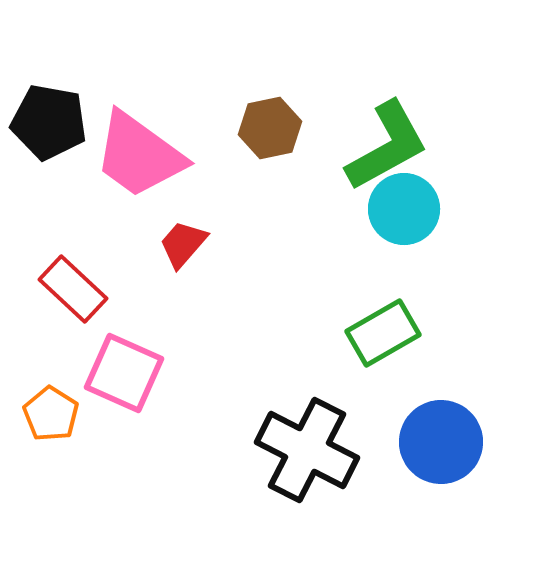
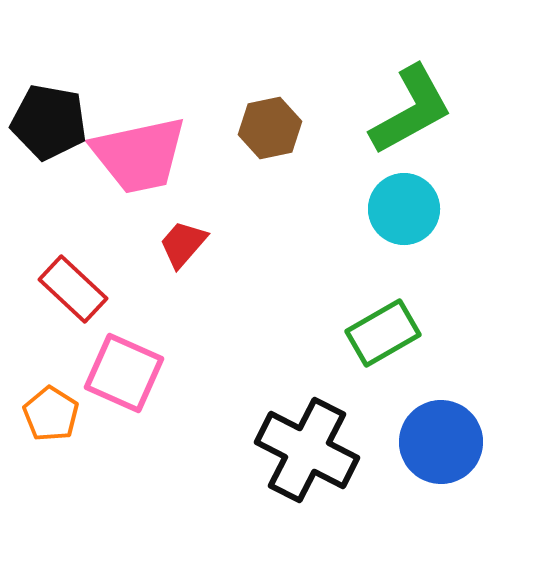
green L-shape: moved 24 px right, 36 px up
pink trapezoid: rotated 48 degrees counterclockwise
